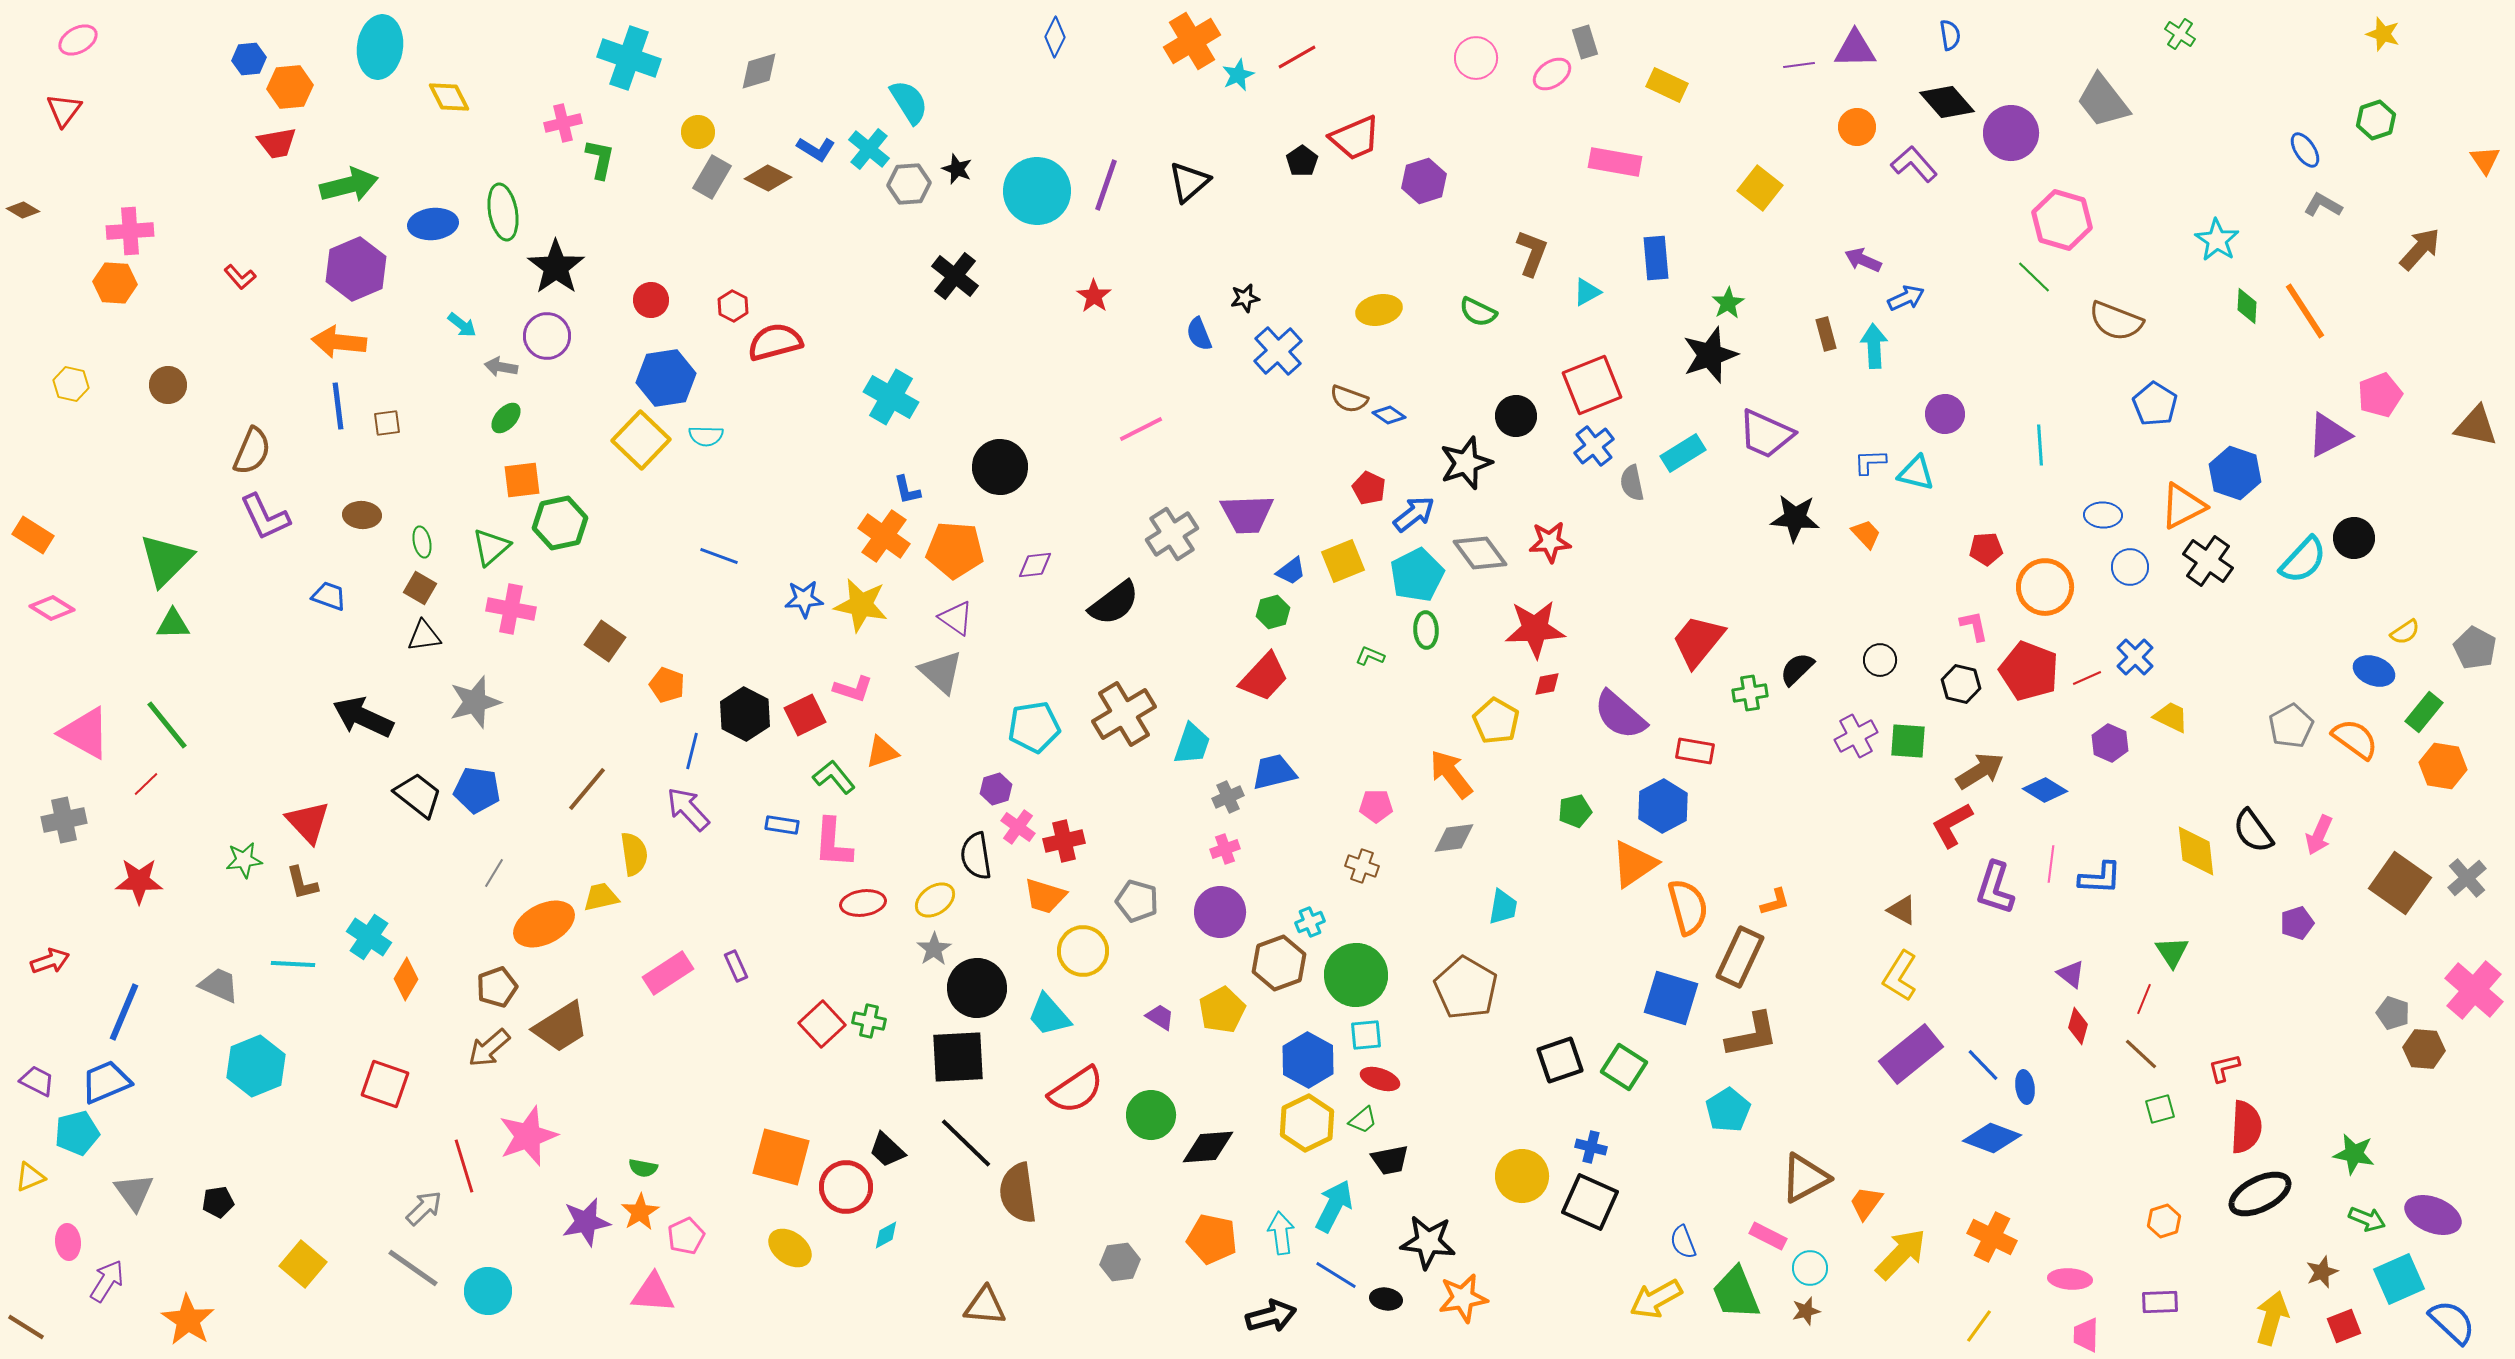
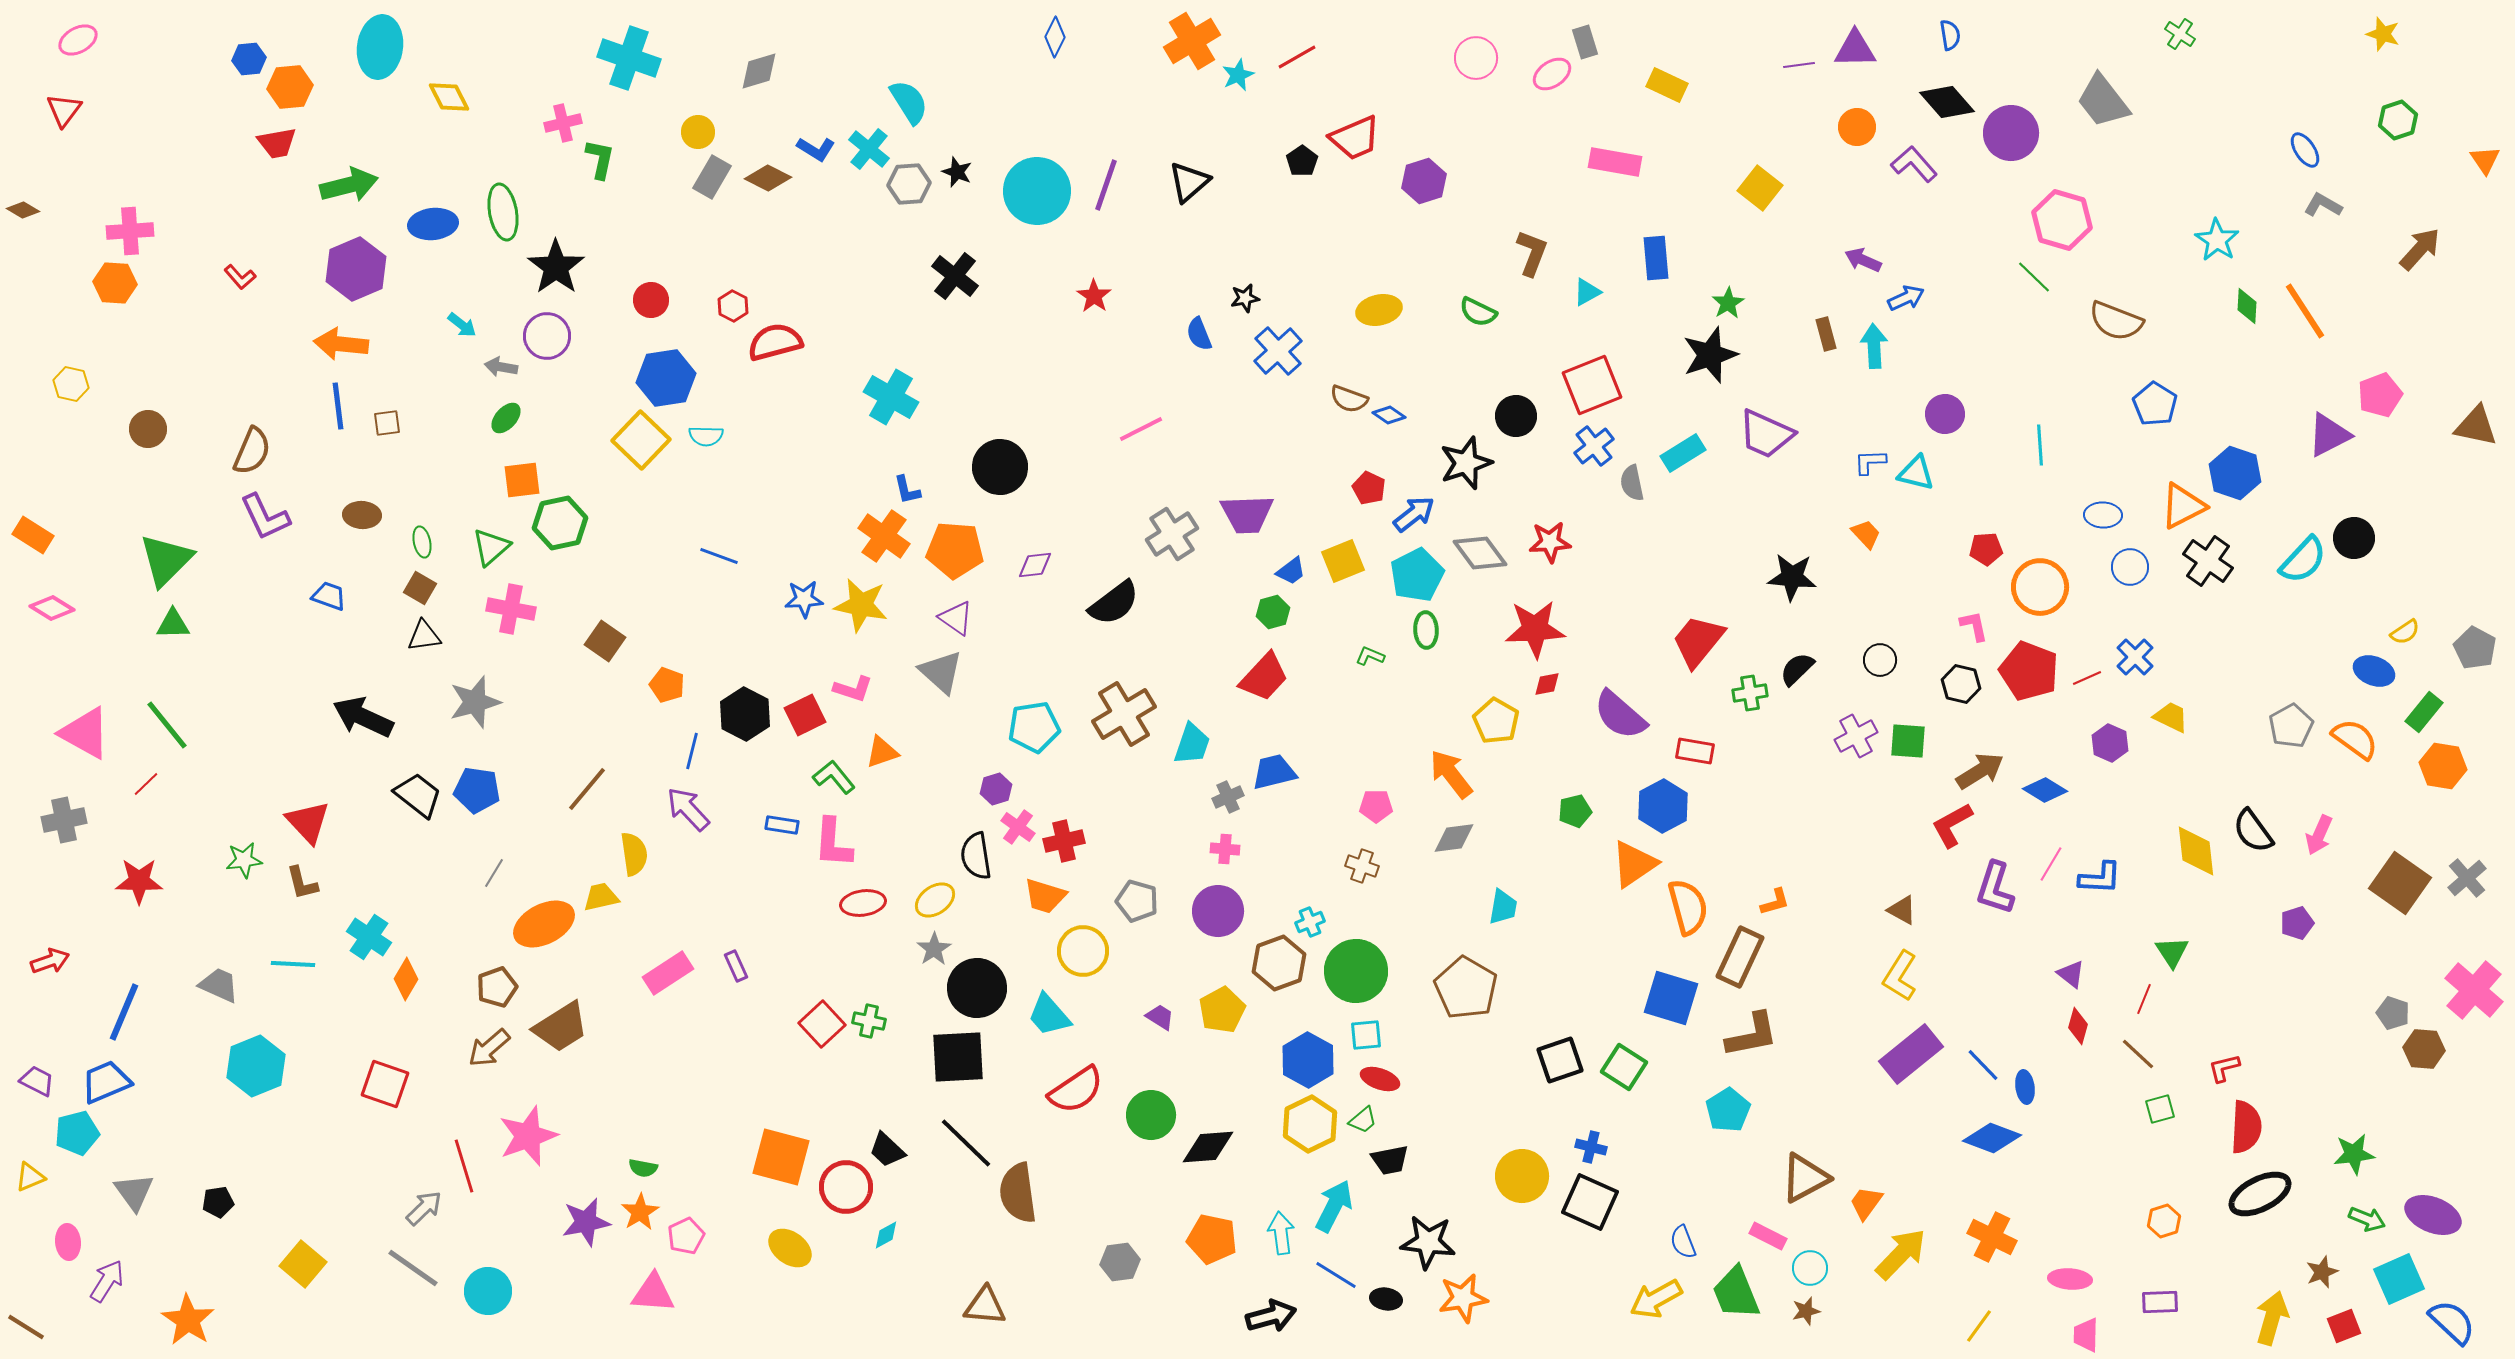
green hexagon at (2376, 120): moved 22 px right
black star at (957, 169): moved 3 px down
orange arrow at (339, 342): moved 2 px right, 2 px down
brown circle at (168, 385): moved 20 px left, 44 px down
black star at (1795, 518): moved 3 px left, 59 px down
orange circle at (2045, 587): moved 5 px left
pink cross at (1225, 849): rotated 24 degrees clockwise
pink line at (2051, 864): rotated 24 degrees clockwise
purple circle at (1220, 912): moved 2 px left, 1 px up
green circle at (1356, 975): moved 4 px up
brown line at (2141, 1054): moved 3 px left
yellow hexagon at (1307, 1123): moved 3 px right, 1 px down
green star at (2354, 1154): rotated 18 degrees counterclockwise
